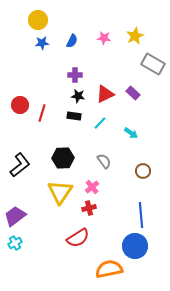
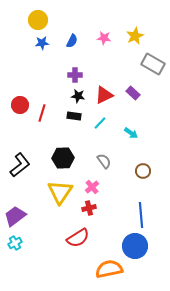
red triangle: moved 1 px left, 1 px down
